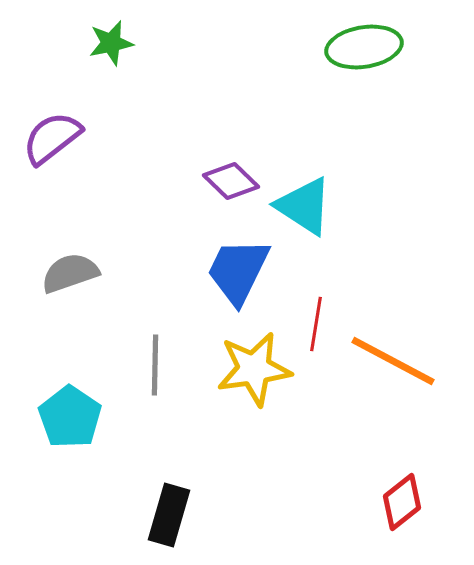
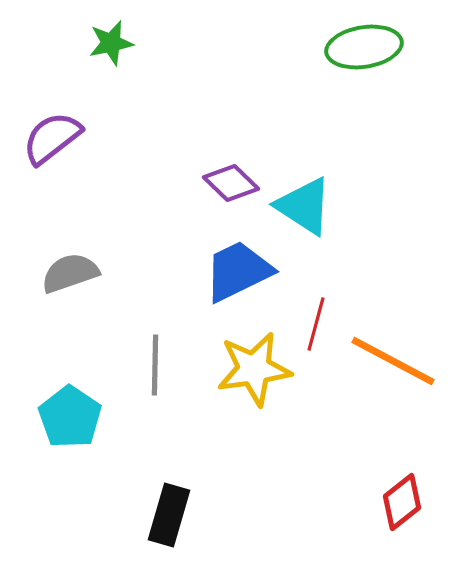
purple diamond: moved 2 px down
blue trapezoid: rotated 38 degrees clockwise
red line: rotated 6 degrees clockwise
